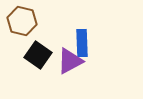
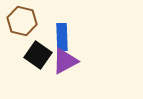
blue rectangle: moved 20 px left, 6 px up
purple triangle: moved 5 px left
